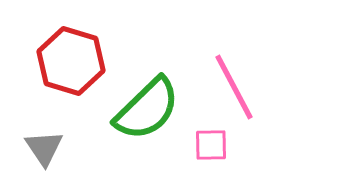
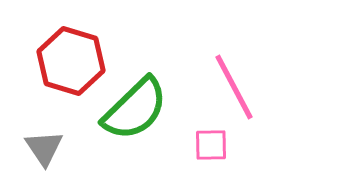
green semicircle: moved 12 px left
